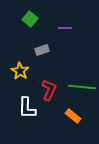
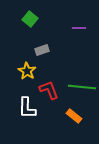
purple line: moved 14 px right
yellow star: moved 7 px right
red L-shape: rotated 45 degrees counterclockwise
orange rectangle: moved 1 px right
